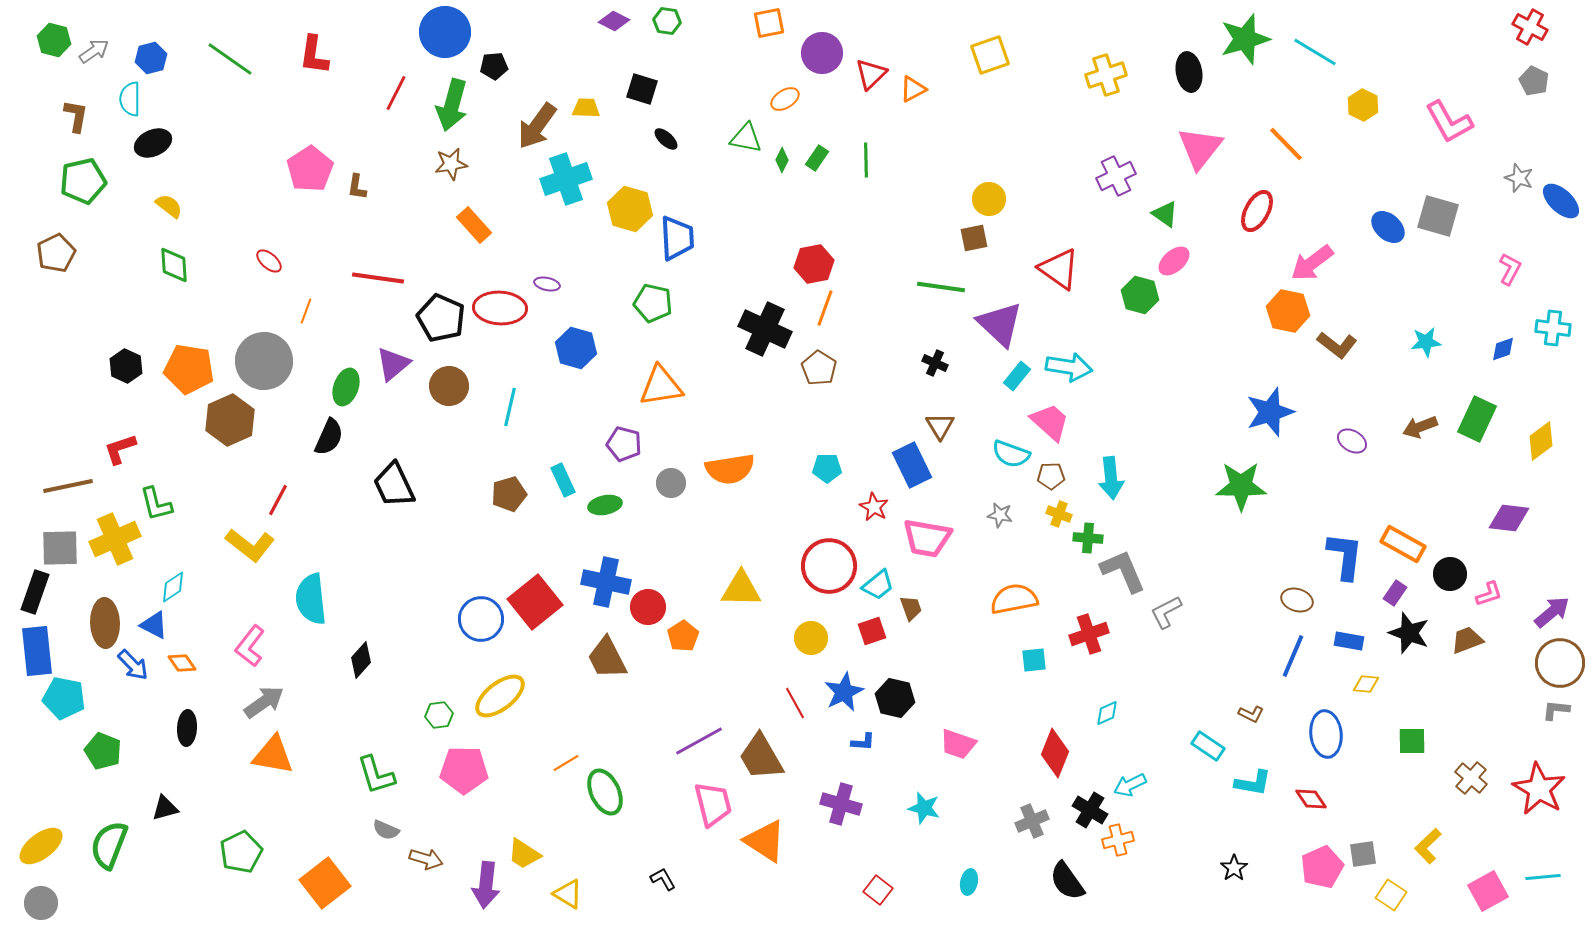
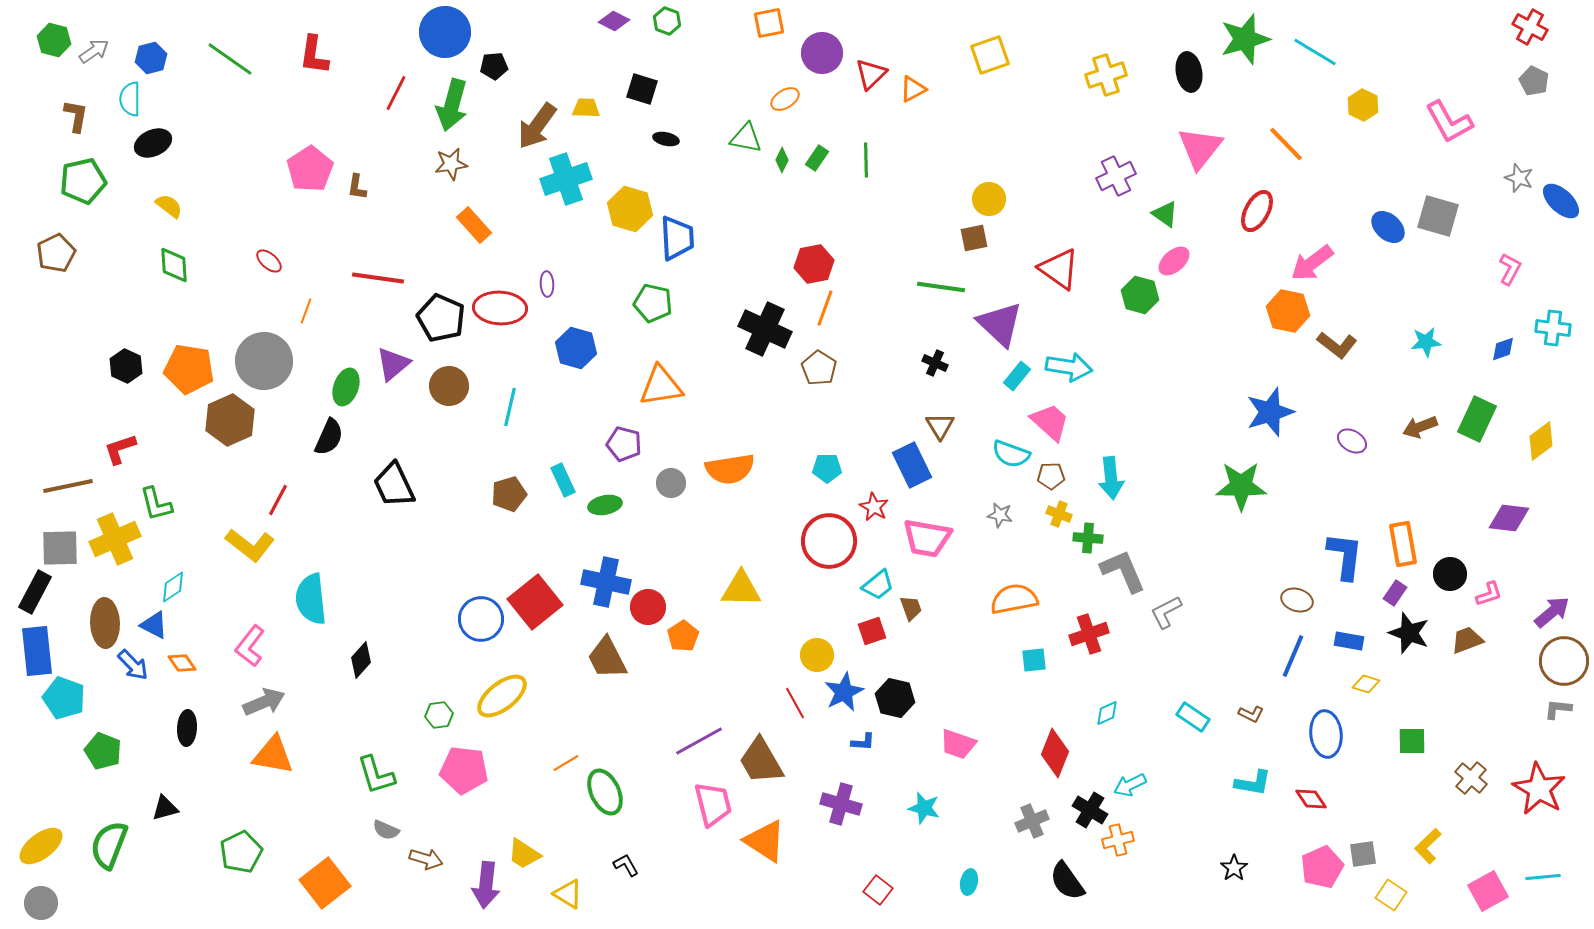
green hexagon at (667, 21): rotated 12 degrees clockwise
black ellipse at (666, 139): rotated 30 degrees counterclockwise
purple ellipse at (547, 284): rotated 75 degrees clockwise
orange rectangle at (1403, 544): rotated 51 degrees clockwise
red circle at (829, 566): moved 25 px up
black rectangle at (35, 592): rotated 9 degrees clockwise
yellow circle at (811, 638): moved 6 px right, 17 px down
brown circle at (1560, 663): moved 4 px right, 2 px up
yellow diamond at (1366, 684): rotated 12 degrees clockwise
yellow ellipse at (500, 696): moved 2 px right
cyan pentagon at (64, 698): rotated 9 degrees clockwise
gray arrow at (264, 702): rotated 12 degrees clockwise
gray L-shape at (1556, 710): moved 2 px right, 1 px up
cyan rectangle at (1208, 746): moved 15 px left, 29 px up
brown trapezoid at (761, 757): moved 4 px down
pink pentagon at (464, 770): rotated 6 degrees clockwise
black L-shape at (663, 879): moved 37 px left, 14 px up
